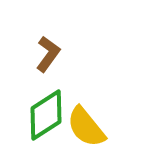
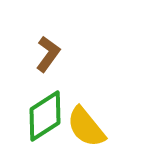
green diamond: moved 1 px left, 1 px down
